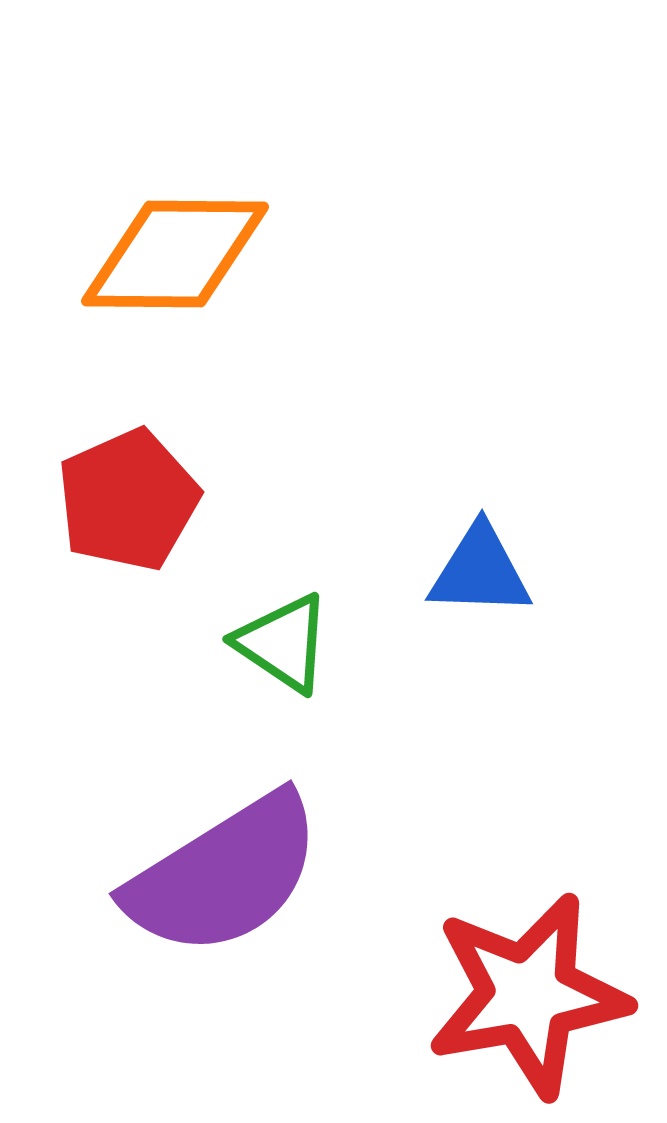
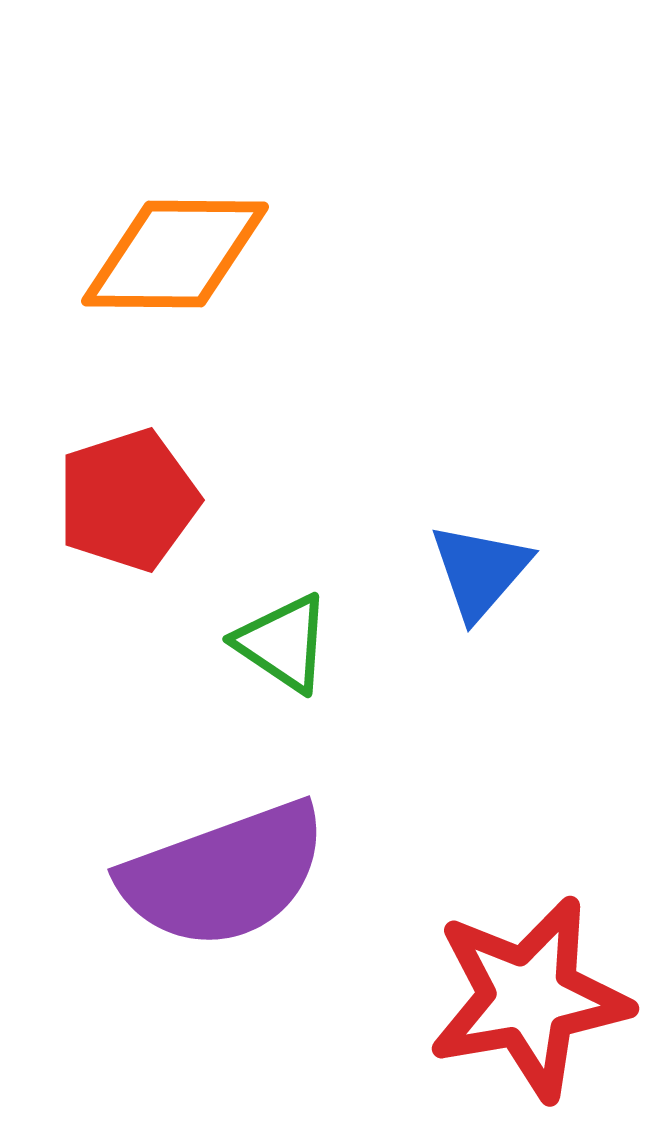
red pentagon: rotated 6 degrees clockwise
blue triangle: rotated 51 degrees counterclockwise
purple semicircle: rotated 12 degrees clockwise
red star: moved 1 px right, 3 px down
